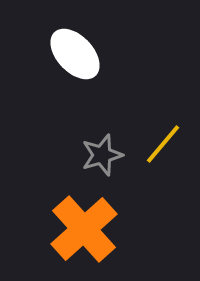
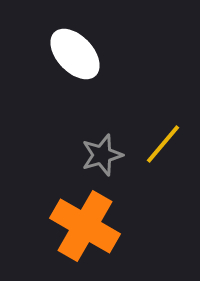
orange cross: moved 1 px right, 3 px up; rotated 18 degrees counterclockwise
